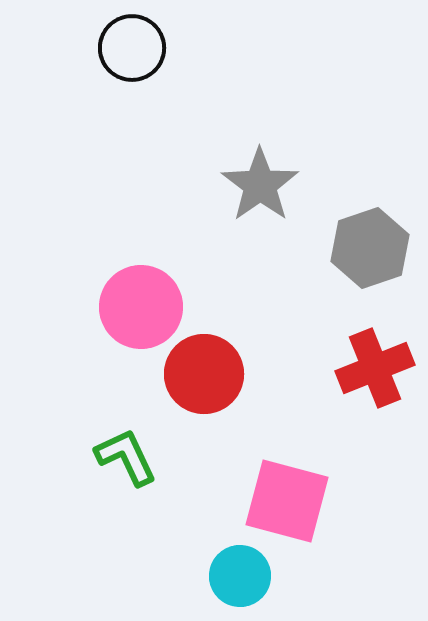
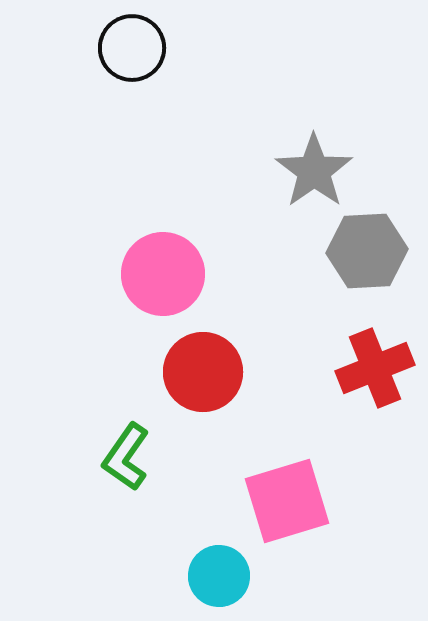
gray star: moved 54 px right, 14 px up
gray hexagon: moved 3 px left, 3 px down; rotated 16 degrees clockwise
pink circle: moved 22 px right, 33 px up
red circle: moved 1 px left, 2 px up
green L-shape: rotated 120 degrees counterclockwise
pink square: rotated 32 degrees counterclockwise
cyan circle: moved 21 px left
